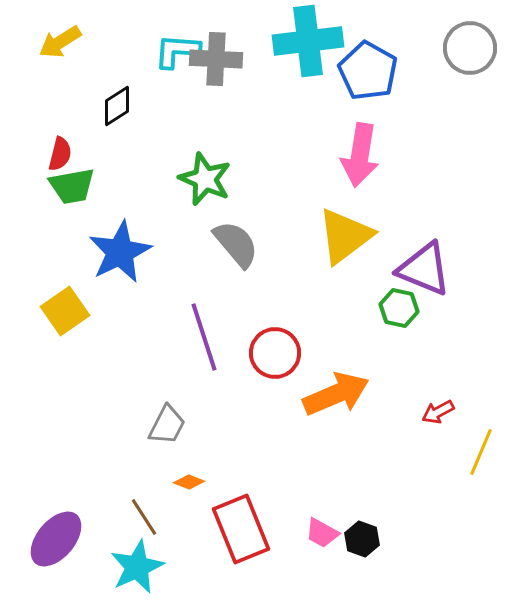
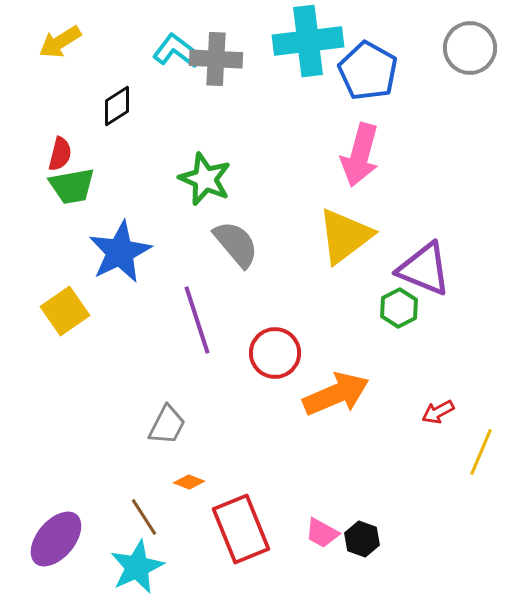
cyan L-shape: rotated 33 degrees clockwise
pink arrow: rotated 6 degrees clockwise
green hexagon: rotated 21 degrees clockwise
purple line: moved 7 px left, 17 px up
